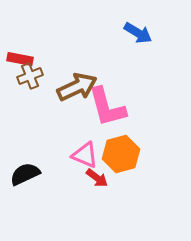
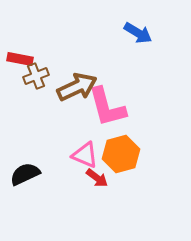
brown cross: moved 6 px right
